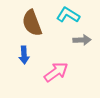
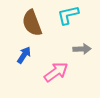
cyan L-shape: rotated 45 degrees counterclockwise
gray arrow: moved 9 px down
blue arrow: rotated 144 degrees counterclockwise
